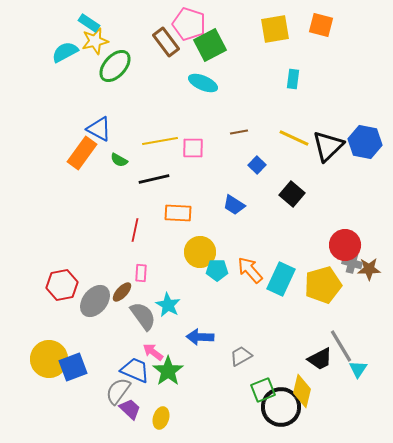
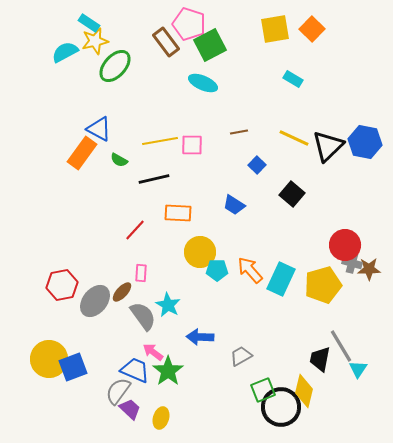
orange square at (321, 25): moved 9 px left, 4 px down; rotated 30 degrees clockwise
cyan rectangle at (293, 79): rotated 66 degrees counterclockwise
pink square at (193, 148): moved 1 px left, 3 px up
red line at (135, 230): rotated 30 degrees clockwise
black trapezoid at (320, 359): rotated 128 degrees clockwise
yellow diamond at (302, 391): moved 2 px right
